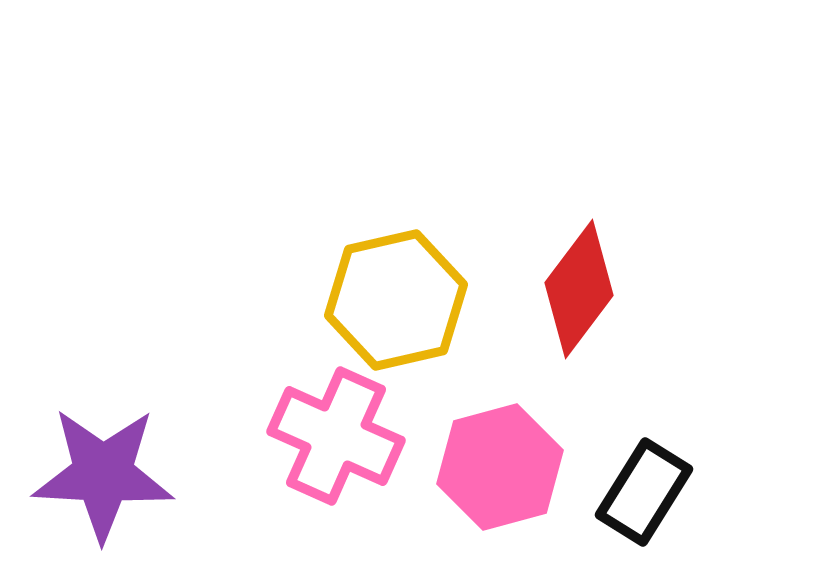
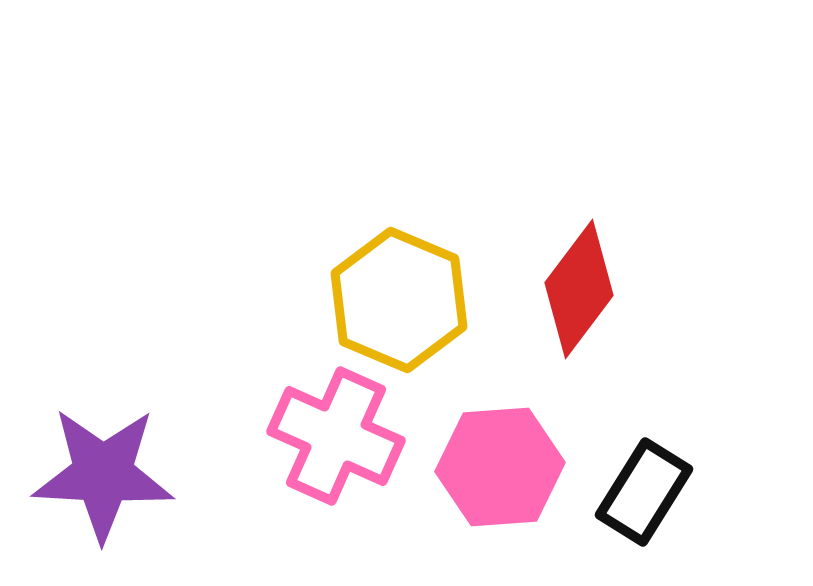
yellow hexagon: moved 3 px right; rotated 24 degrees counterclockwise
pink hexagon: rotated 11 degrees clockwise
